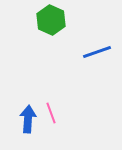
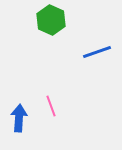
pink line: moved 7 px up
blue arrow: moved 9 px left, 1 px up
